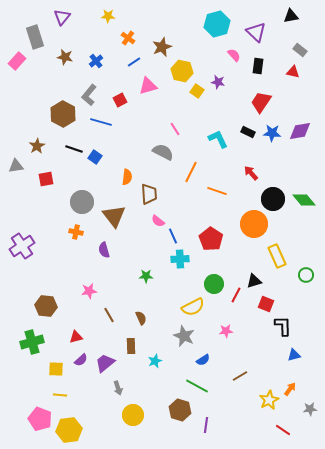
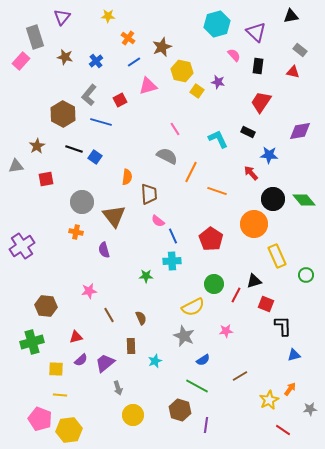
pink rectangle at (17, 61): moved 4 px right
blue star at (272, 133): moved 3 px left, 22 px down
gray semicircle at (163, 152): moved 4 px right, 4 px down
cyan cross at (180, 259): moved 8 px left, 2 px down
